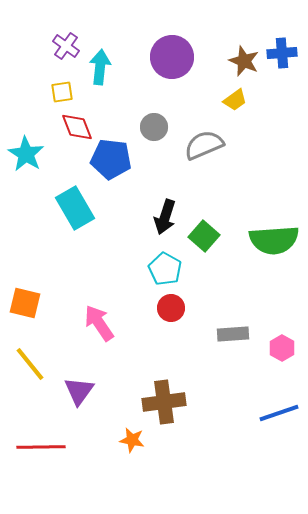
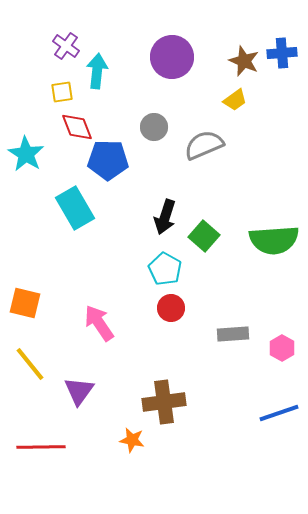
cyan arrow: moved 3 px left, 4 px down
blue pentagon: moved 3 px left, 1 px down; rotated 6 degrees counterclockwise
